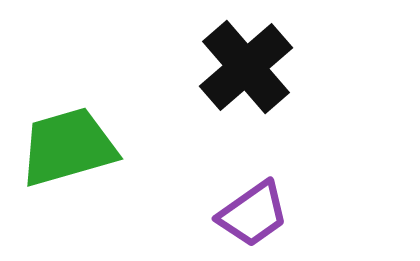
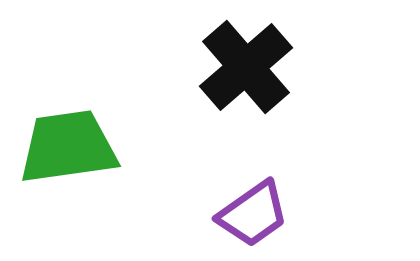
green trapezoid: rotated 8 degrees clockwise
